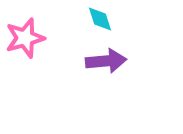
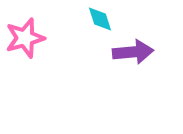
purple arrow: moved 27 px right, 9 px up
